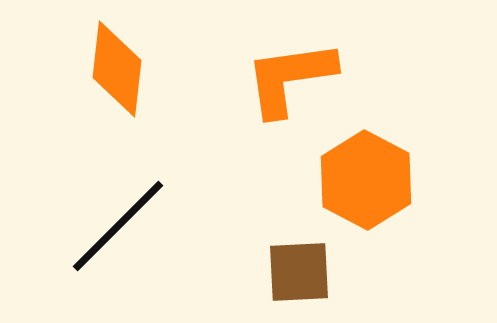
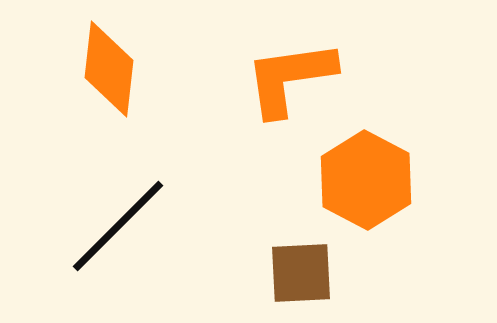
orange diamond: moved 8 px left
brown square: moved 2 px right, 1 px down
